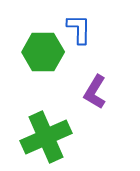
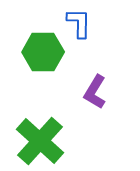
blue L-shape: moved 6 px up
green cross: moved 6 px left, 4 px down; rotated 24 degrees counterclockwise
